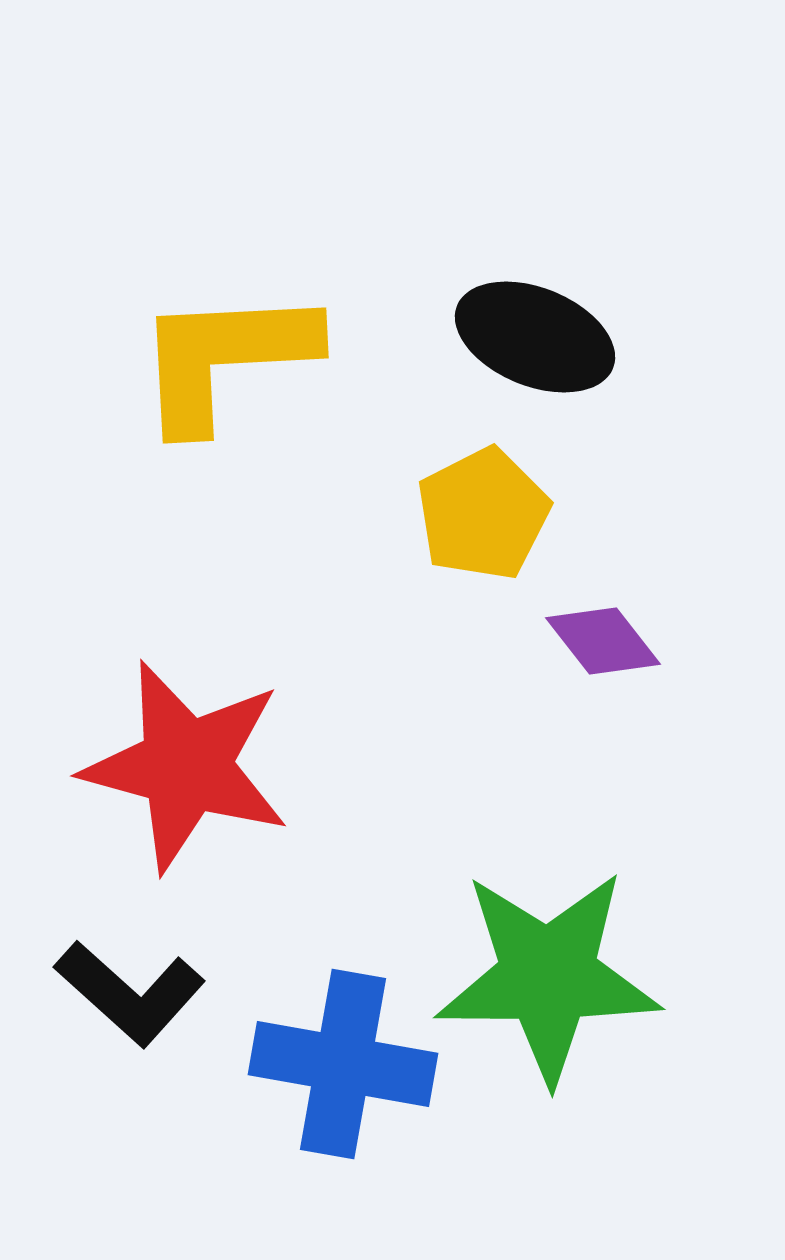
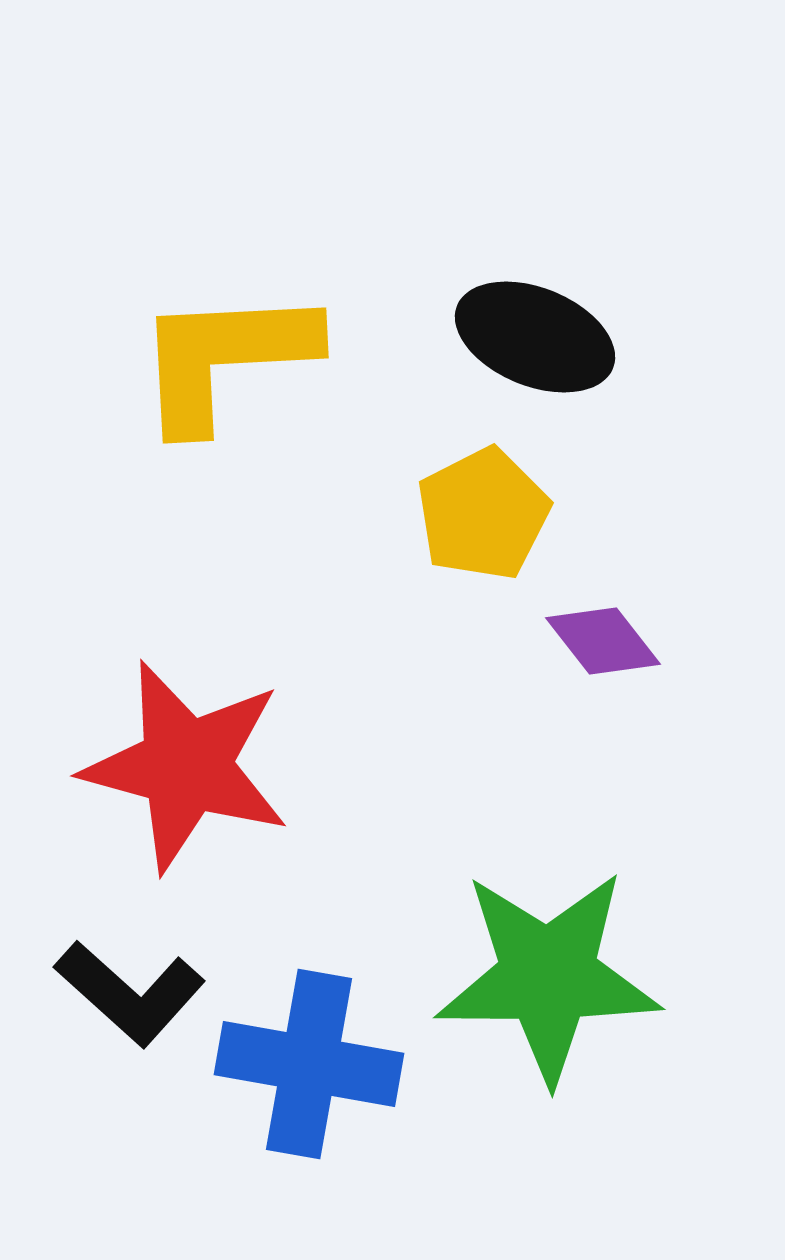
blue cross: moved 34 px left
